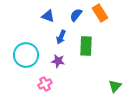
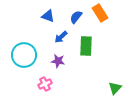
blue semicircle: moved 2 px down
blue arrow: rotated 24 degrees clockwise
cyan circle: moved 2 px left
green triangle: moved 2 px down
